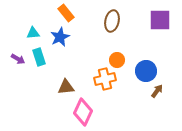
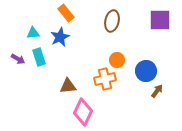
brown triangle: moved 2 px right, 1 px up
